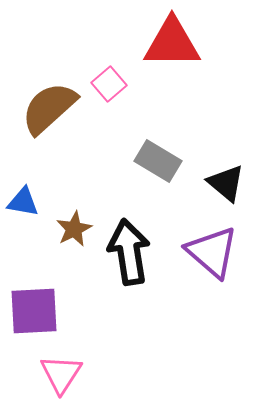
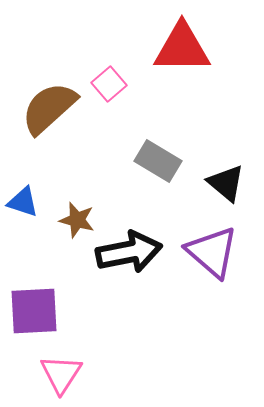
red triangle: moved 10 px right, 5 px down
blue triangle: rotated 8 degrees clockwise
brown star: moved 3 px right, 9 px up; rotated 30 degrees counterclockwise
black arrow: rotated 88 degrees clockwise
